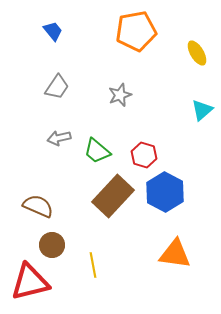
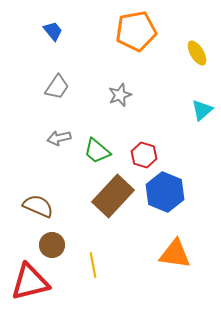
blue hexagon: rotated 6 degrees counterclockwise
